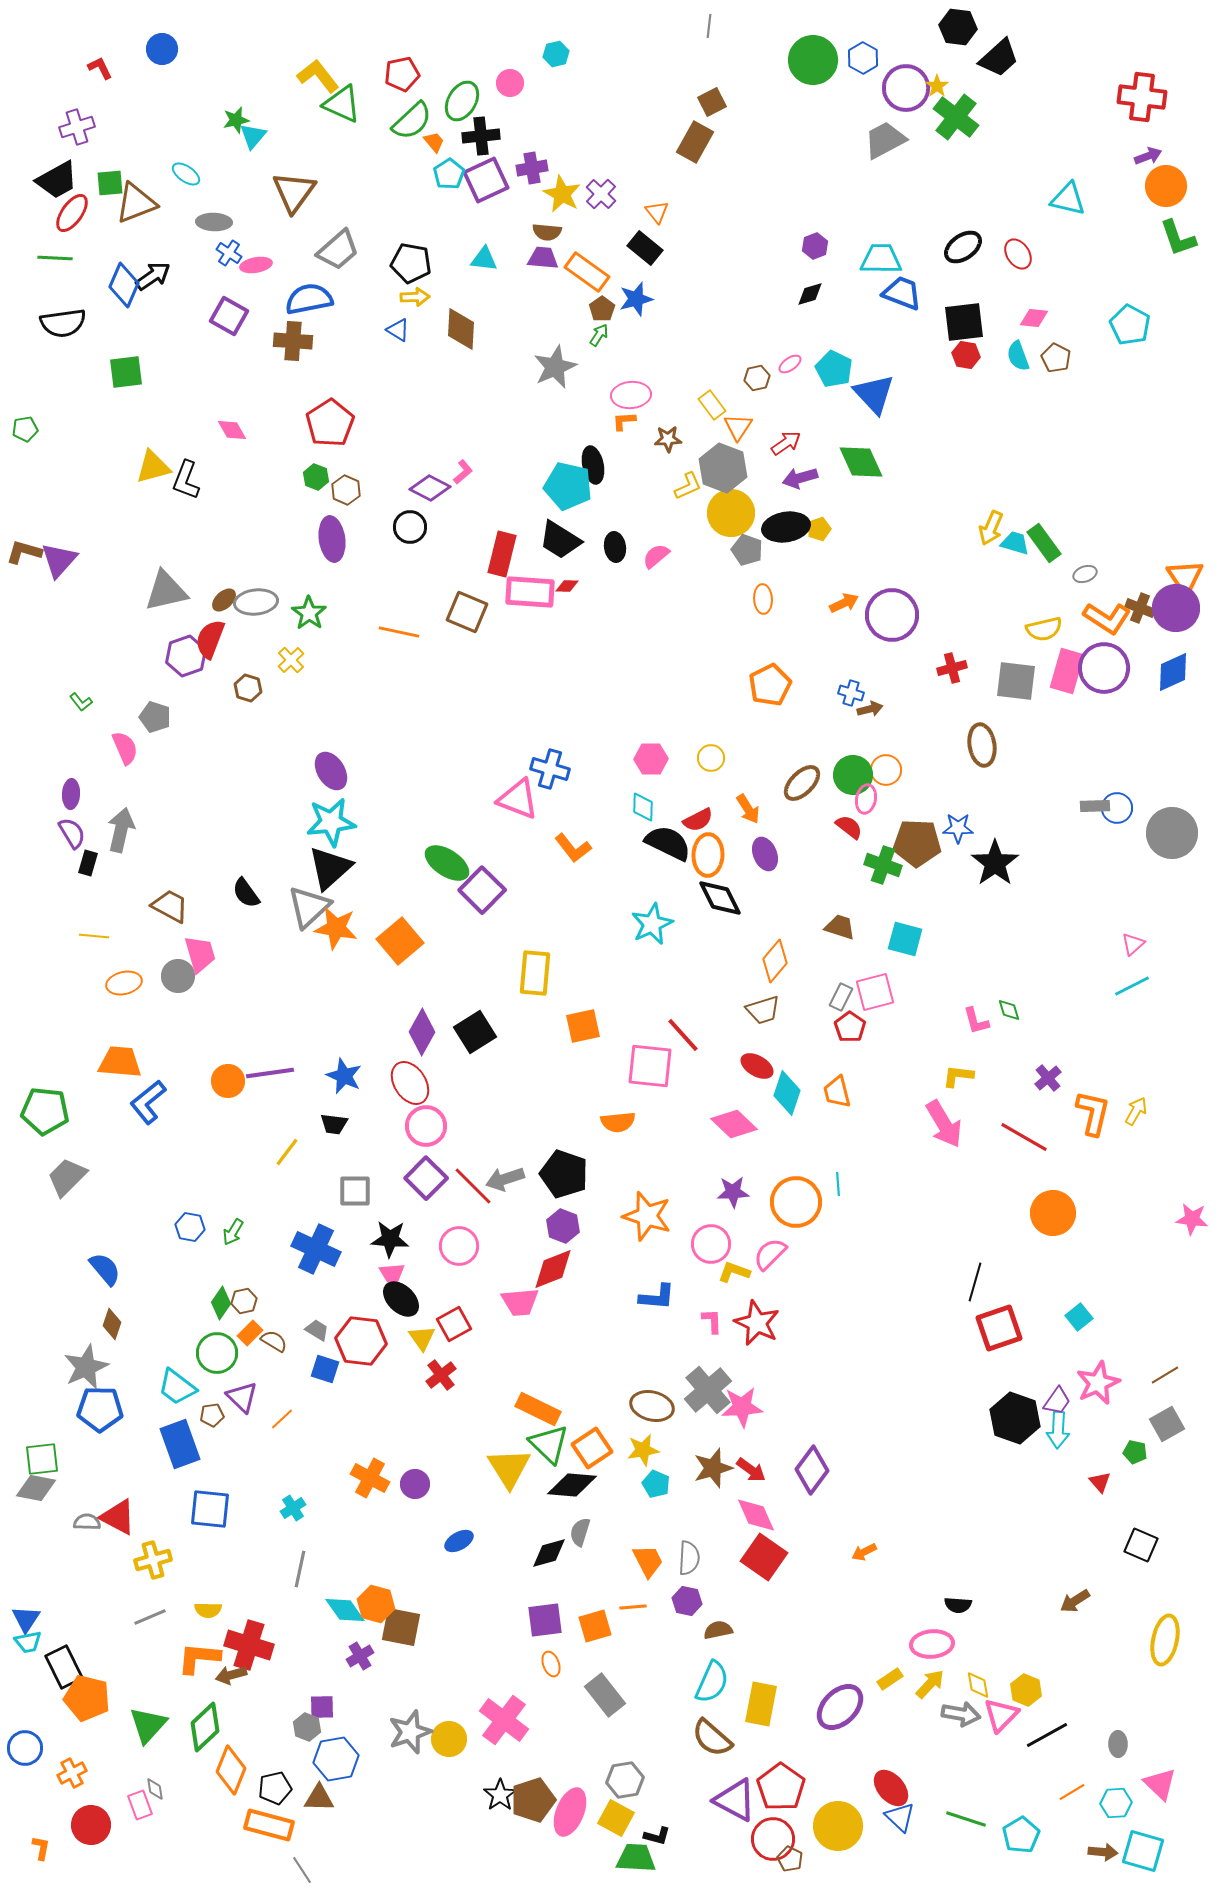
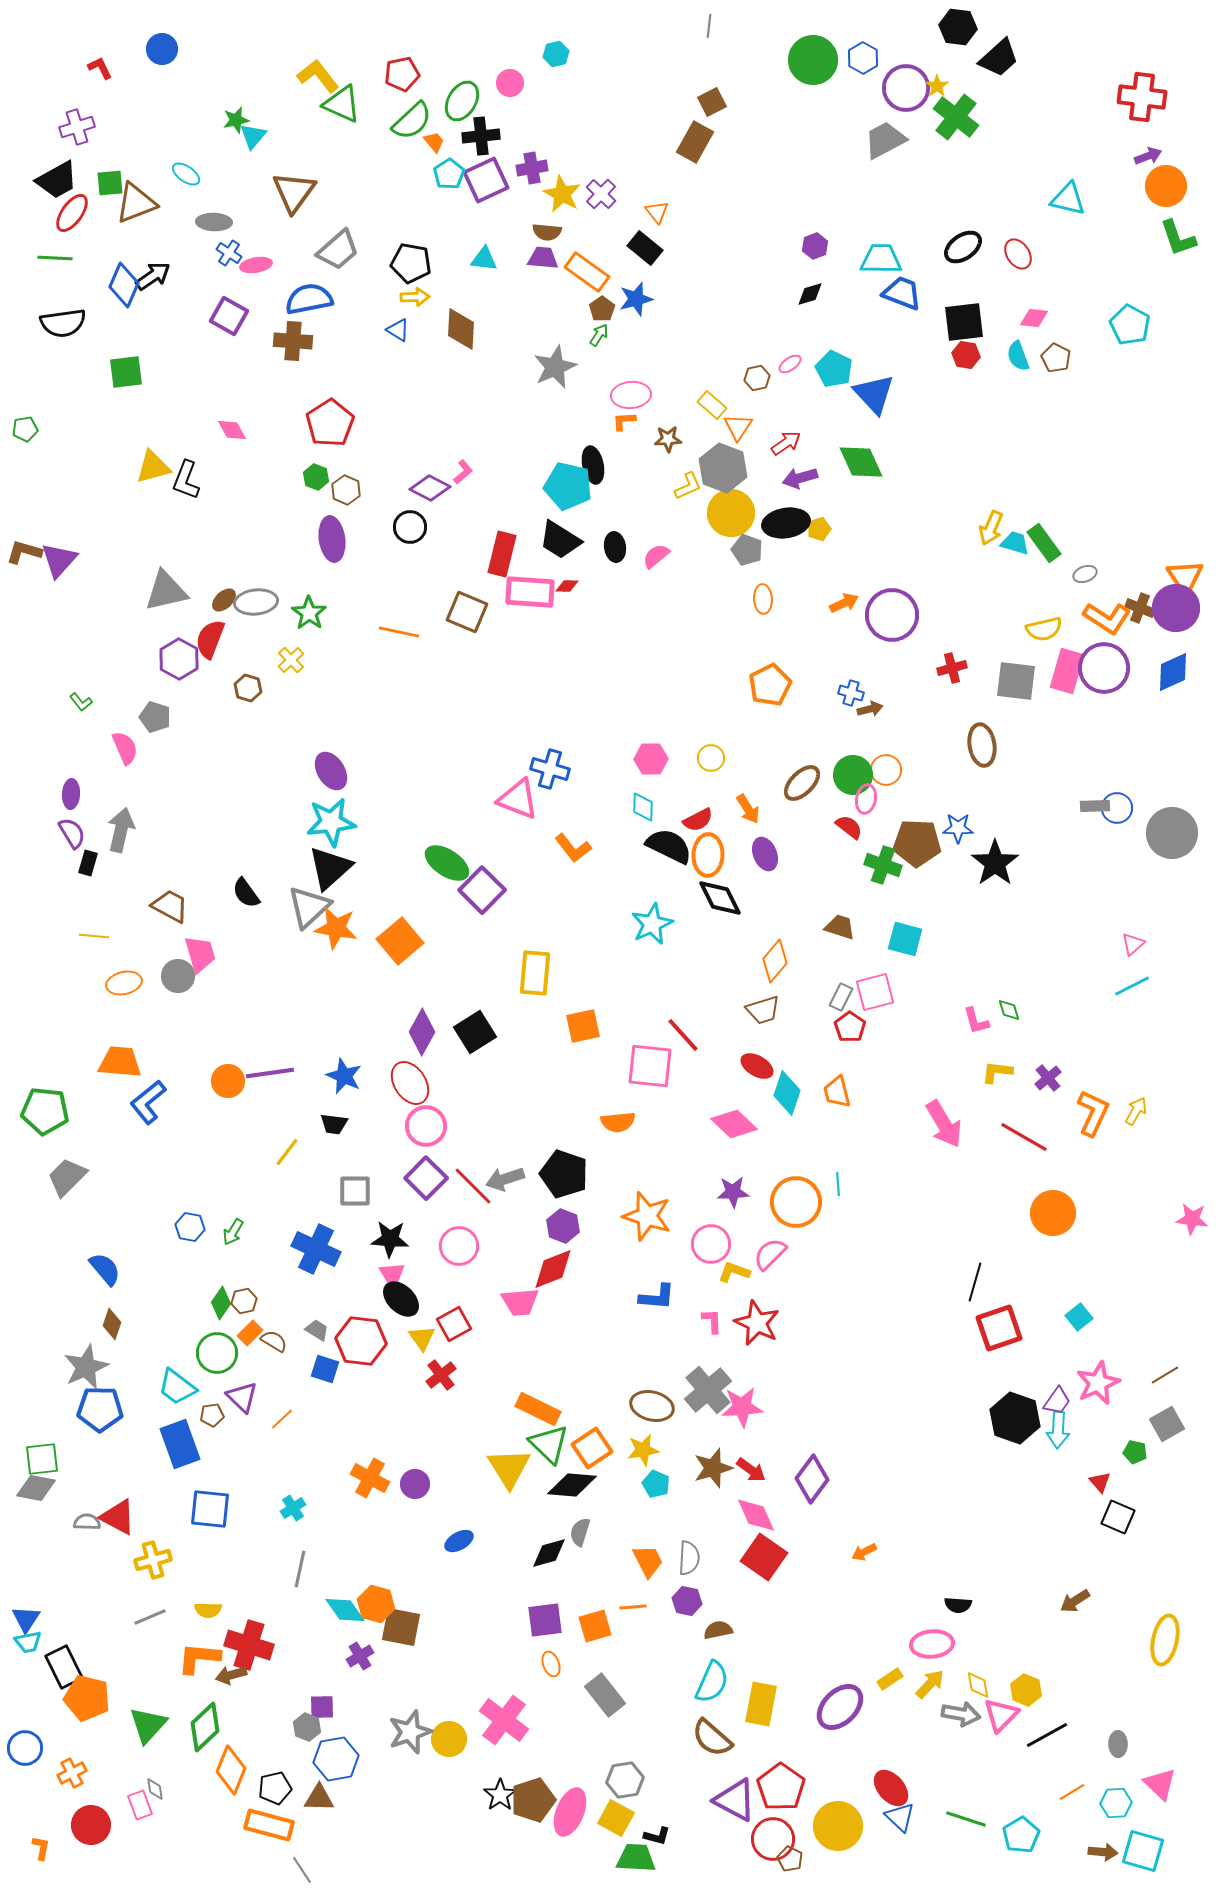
yellow rectangle at (712, 405): rotated 12 degrees counterclockwise
black ellipse at (786, 527): moved 4 px up
purple hexagon at (186, 656): moved 7 px left, 3 px down; rotated 12 degrees counterclockwise
black semicircle at (668, 843): moved 1 px right, 3 px down
yellow L-shape at (958, 1076): moved 39 px right, 4 px up
orange L-shape at (1093, 1113): rotated 12 degrees clockwise
purple diamond at (812, 1470): moved 9 px down
black square at (1141, 1545): moved 23 px left, 28 px up
